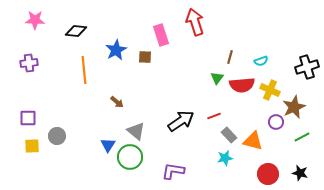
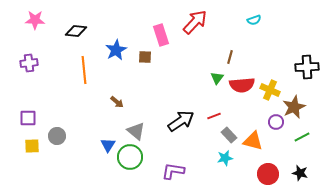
red arrow: rotated 60 degrees clockwise
cyan semicircle: moved 7 px left, 41 px up
black cross: rotated 15 degrees clockwise
